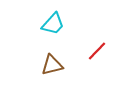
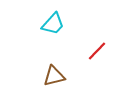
brown triangle: moved 2 px right, 11 px down
